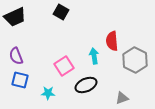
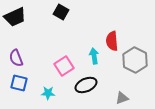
purple semicircle: moved 2 px down
blue square: moved 1 px left, 3 px down
